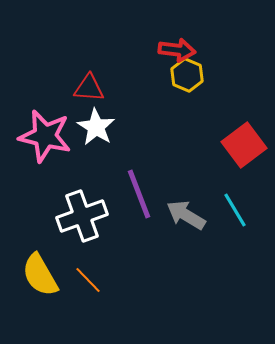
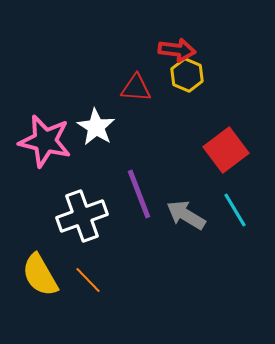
red triangle: moved 47 px right
pink star: moved 5 px down
red square: moved 18 px left, 5 px down
